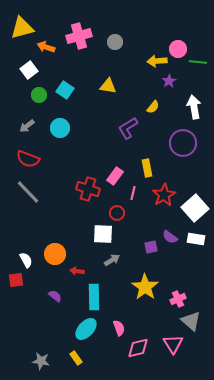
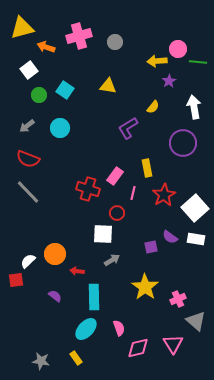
white semicircle at (26, 260): moved 2 px right, 1 px down; rotated 105 degrees counterclockwise
gray triangle at (191, 321): moved 5 px right
